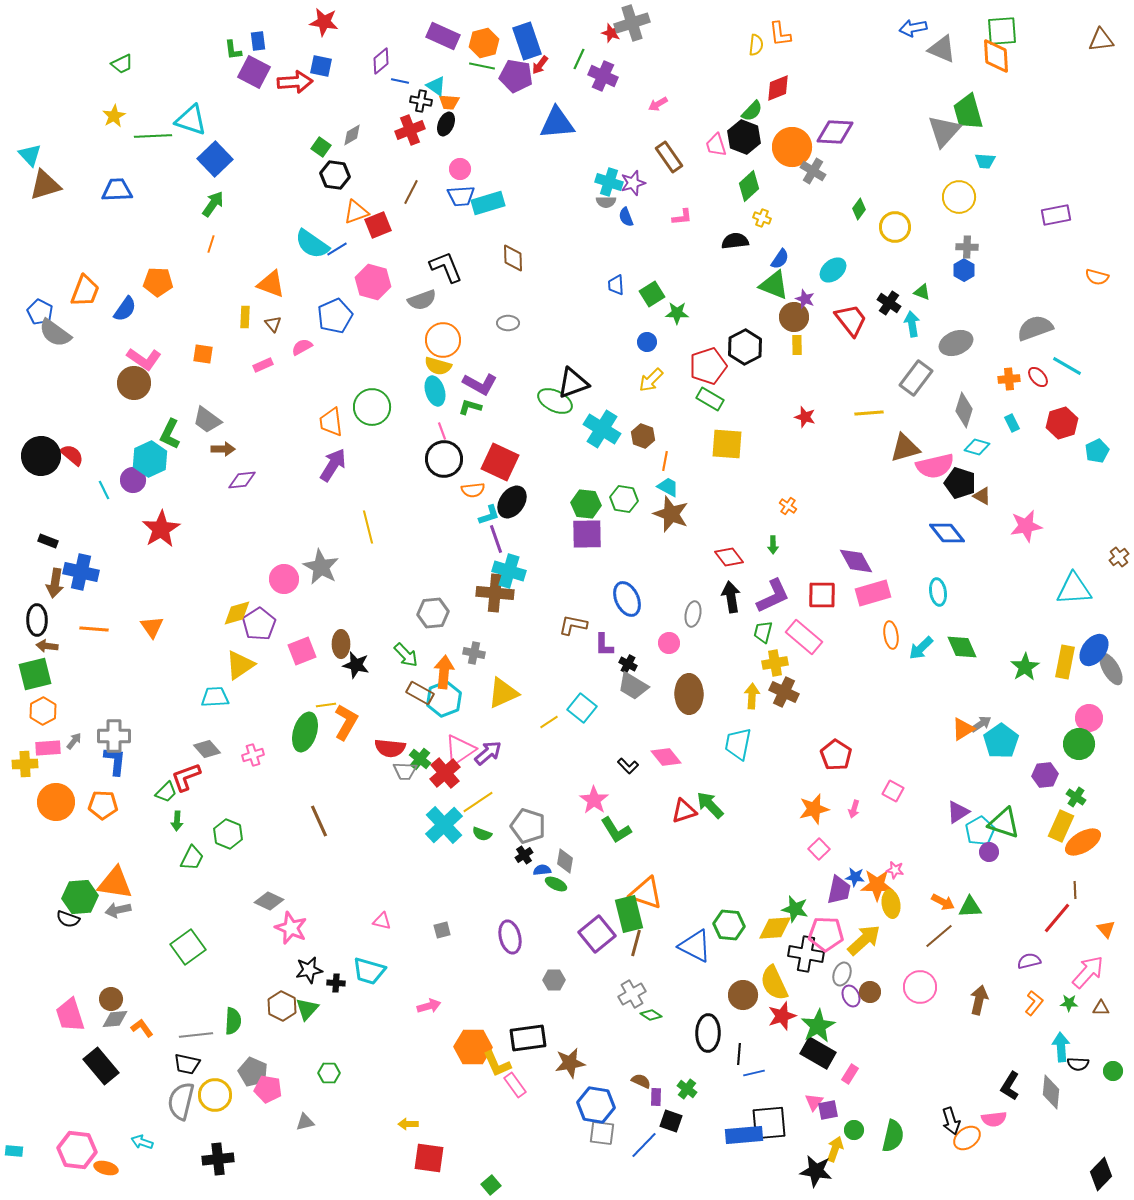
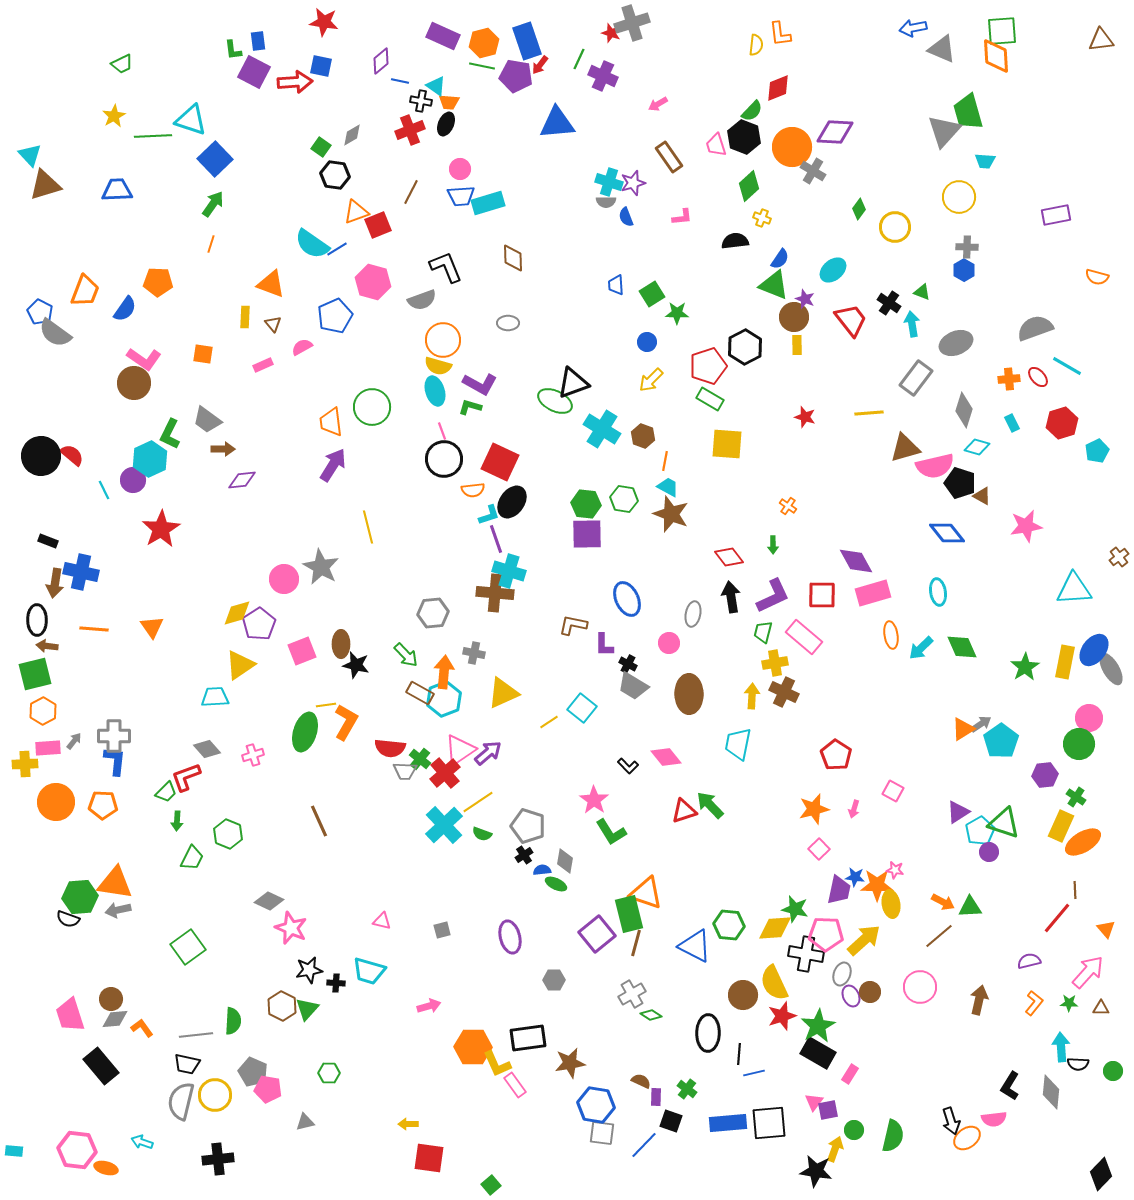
green L-shape at (616, 830): moved 5 px left, 2 px down
blue rectangle at (744, 1135): moved 16 px left, 12 px up
